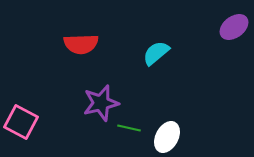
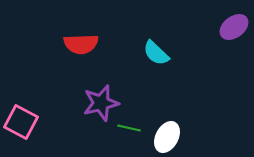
cyan semicircle: rotated 96 degrees counterclockwise
